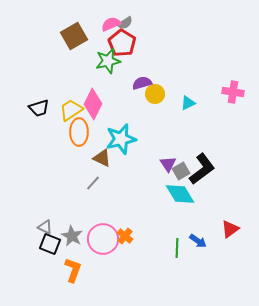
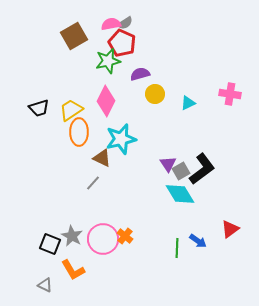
pink semicircle: rotated 12 degrees clockwise
red pentagon: rotated 8 degrees counterclockwise
purple semicircle: moved 2 px left, 9 px up
pink cross: moved 3 px left, 2 px down
pink diamond: moved 13 px right, 3 px up
gray triangle: moved 58 px down
orange L-shape: rotated 130 degrees clockwise
